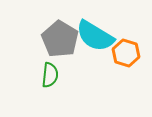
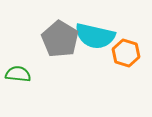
cyan semicircle: rotated 18 degrees counterclockwise
green semicircle: moved 32 px left, 1 px up; rotated 90 degrees counterclockwise
